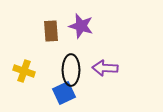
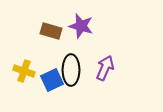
brown rectangle: rotated 70 degrees counterclockwise
purple arrow: rotated 110 degrees clockwise
blue square: moved 12 px left, 13 px up
